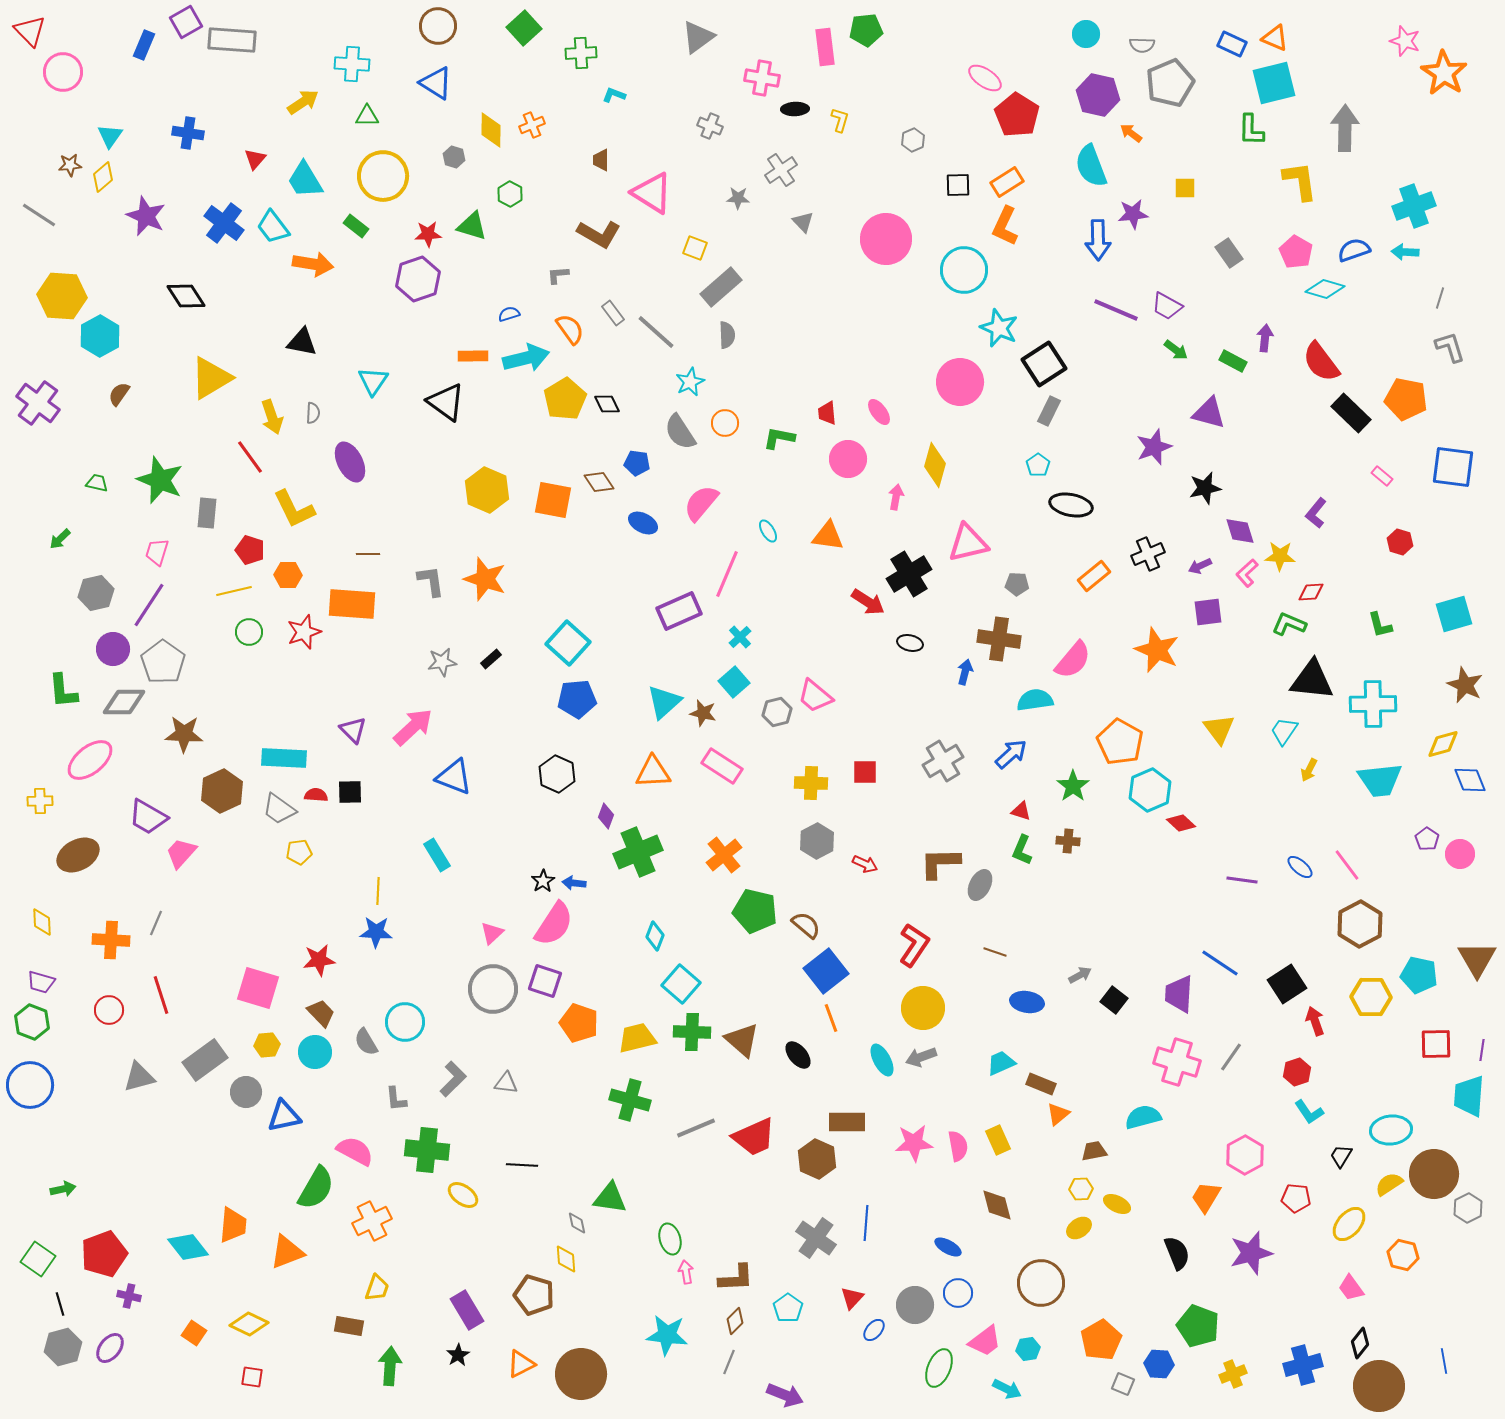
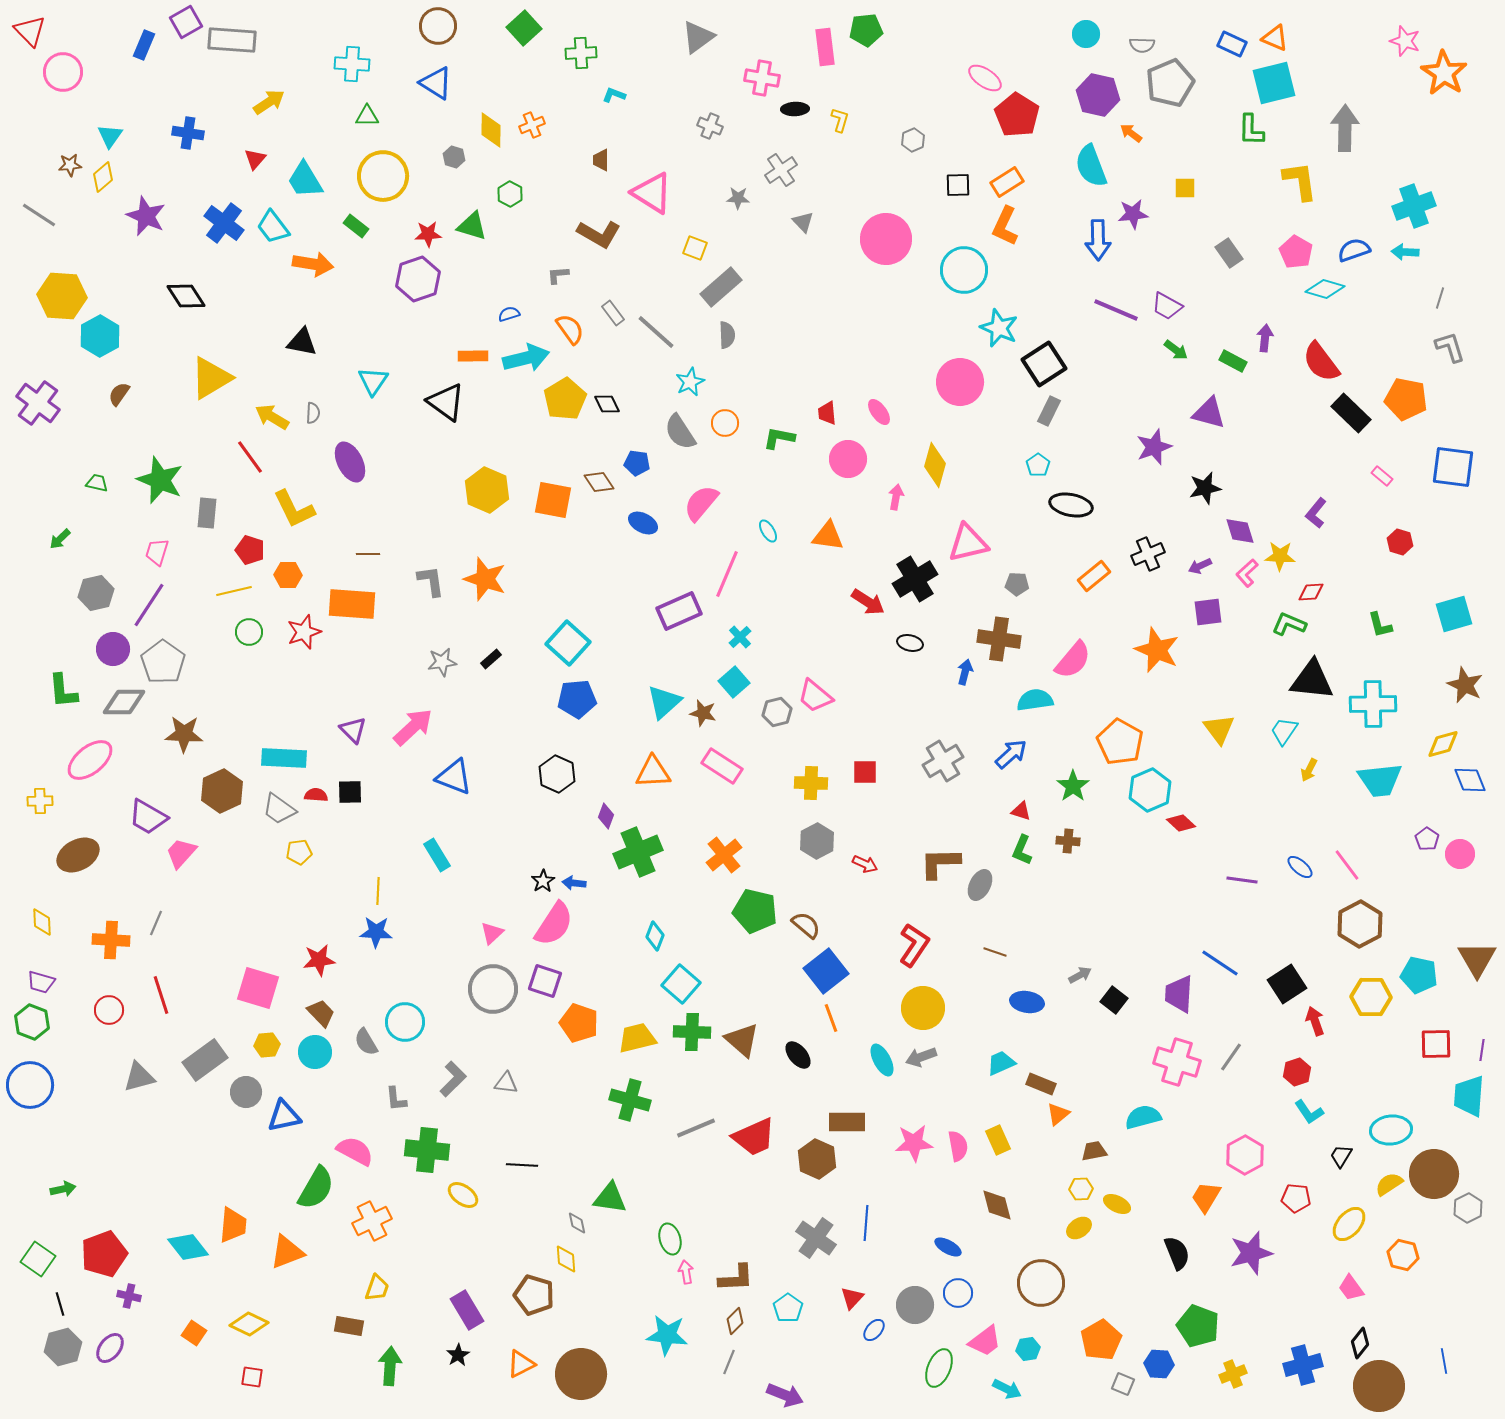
yellow arrow at (303, 102): moved 34 px left
yellow arrow at (272, 417): rotated 140 degrees clockwise
black cross at (909, 574): moved 6 px right, 5 px down
